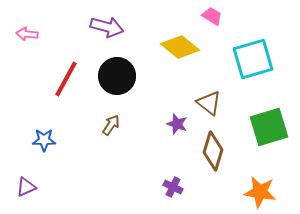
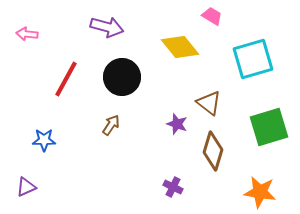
yellow diamond: rotated 12 degrees clockwise
black circle: moved 5 px right, 1 px down
